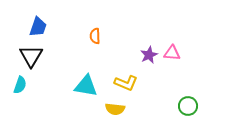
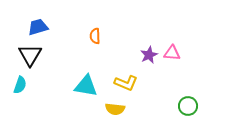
blue trapezoid: rotated 125 degrees counterclockwise
black triangle: moved 1 px left, 1 px up
